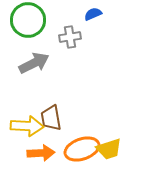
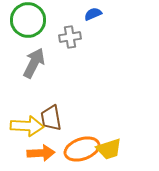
gray arrow: rotated 36 degrees counterclockwise
